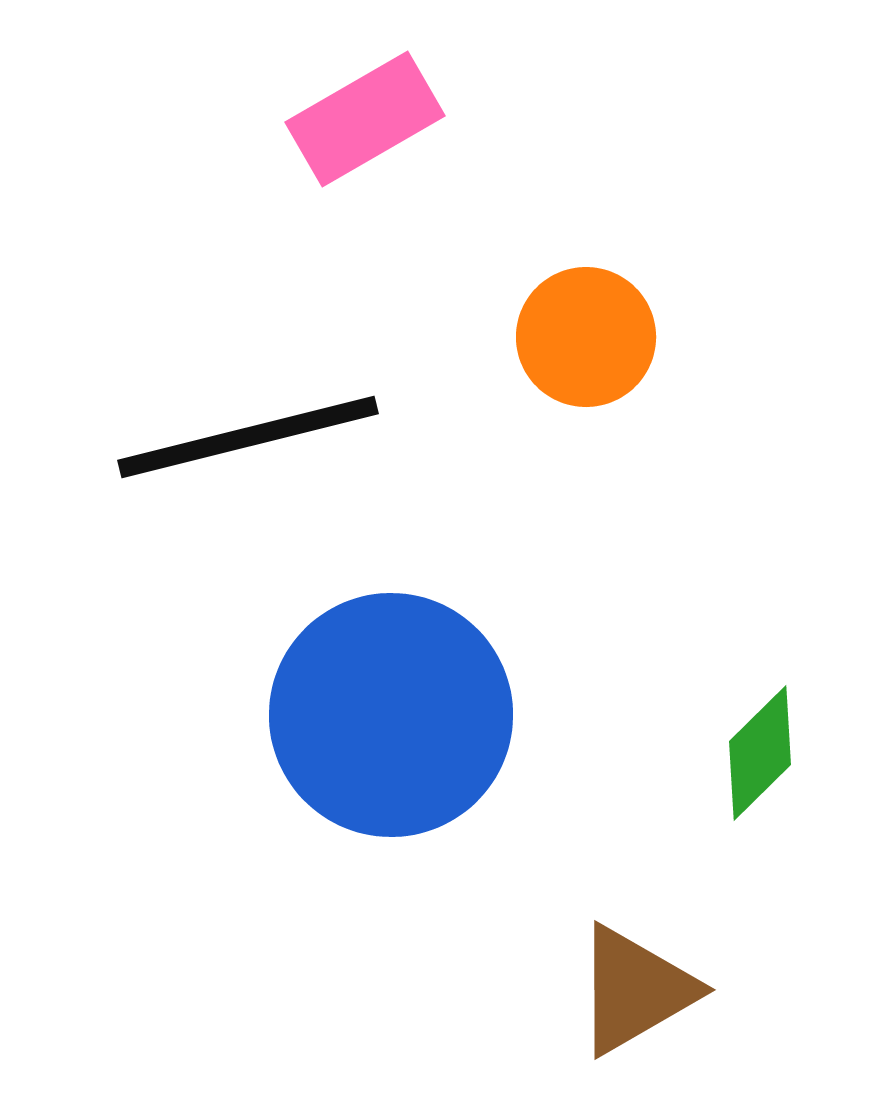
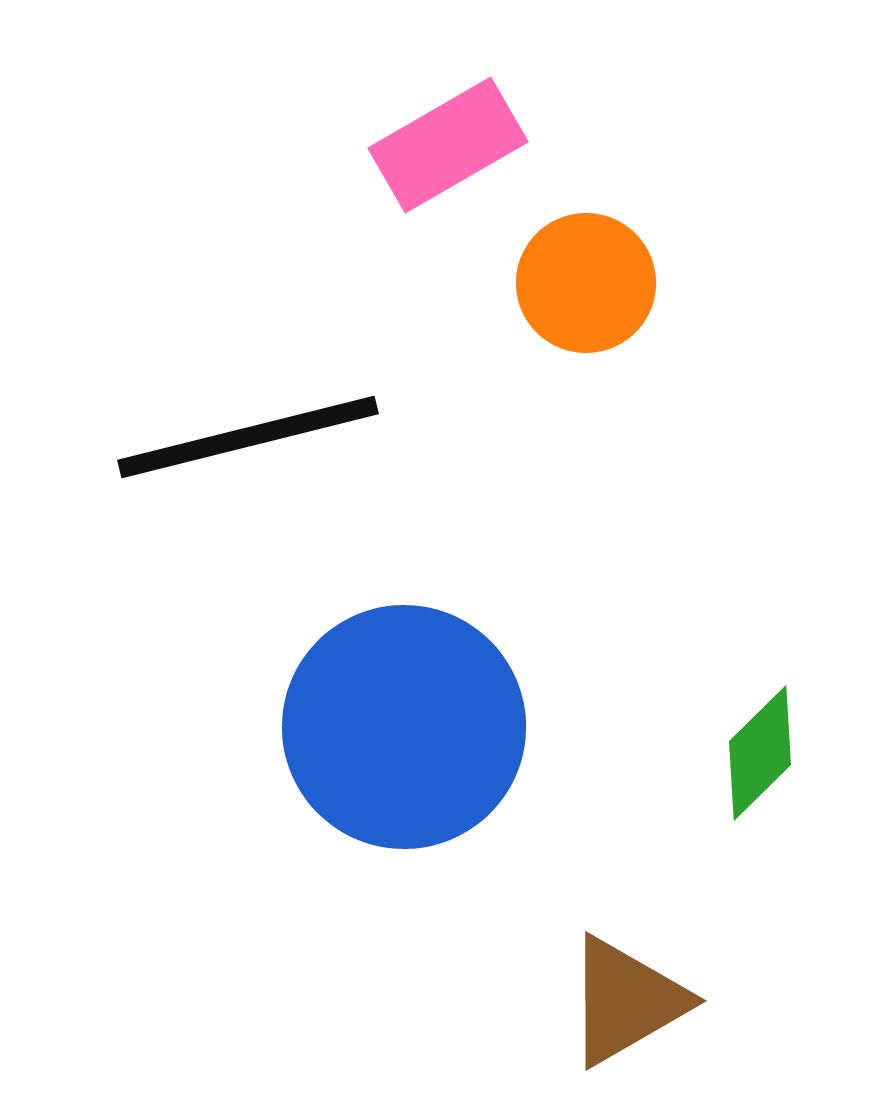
pink rectangle: moved 83 px right, 26 px down
orange circle: moved 54 px up
blue circle: moved 13 px right, 12 px down
brown triangle: moved 9 px left, 11 px down
